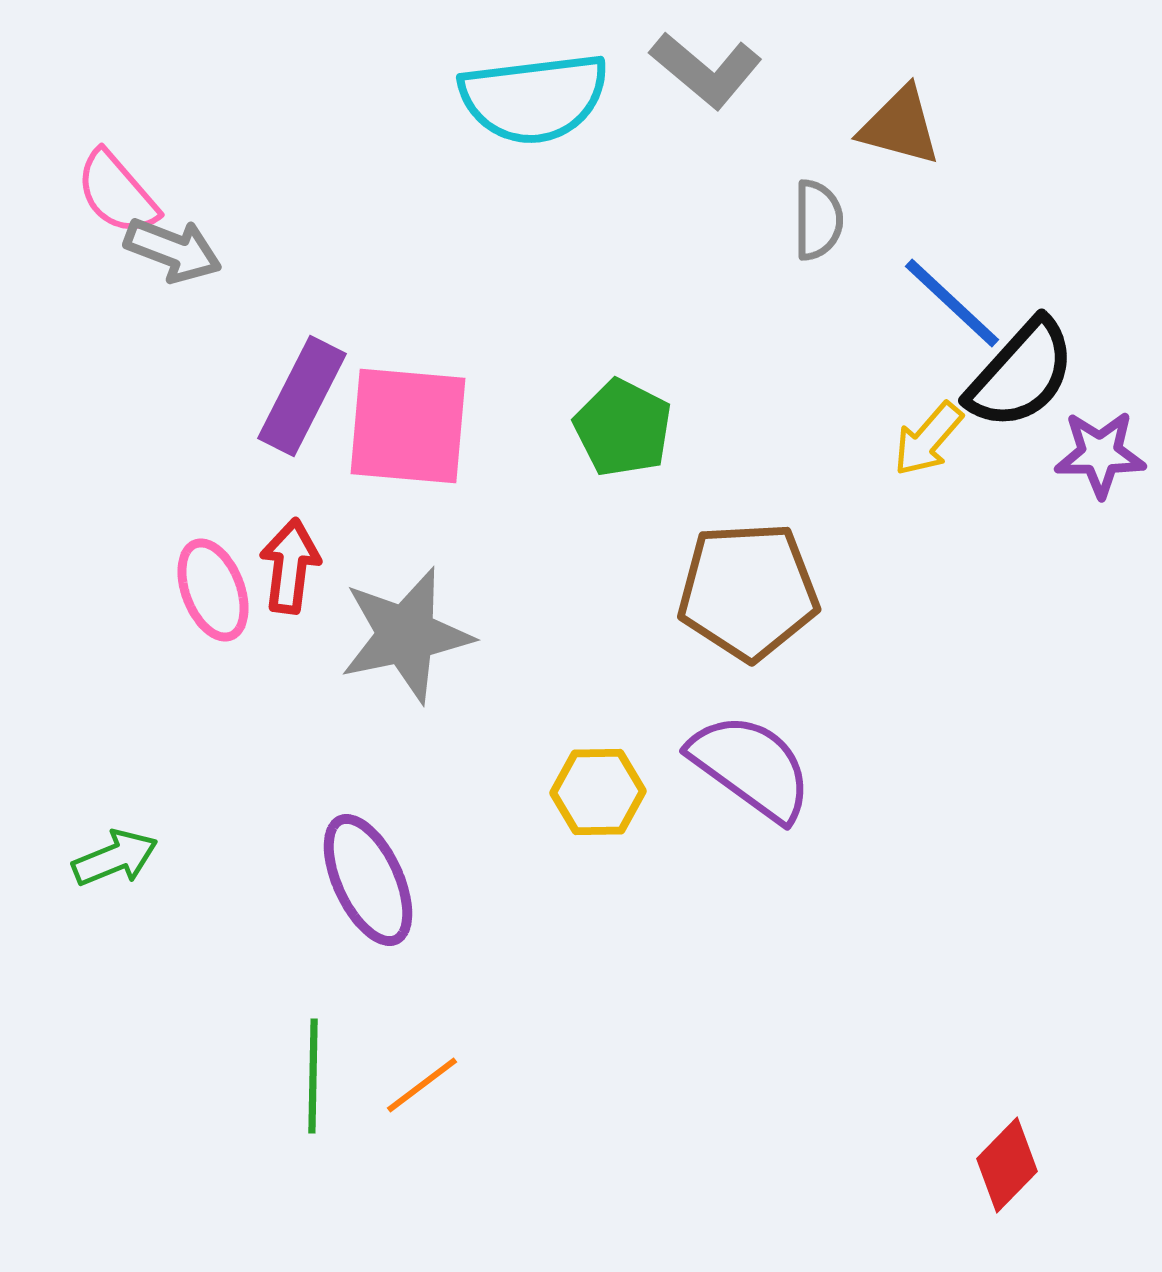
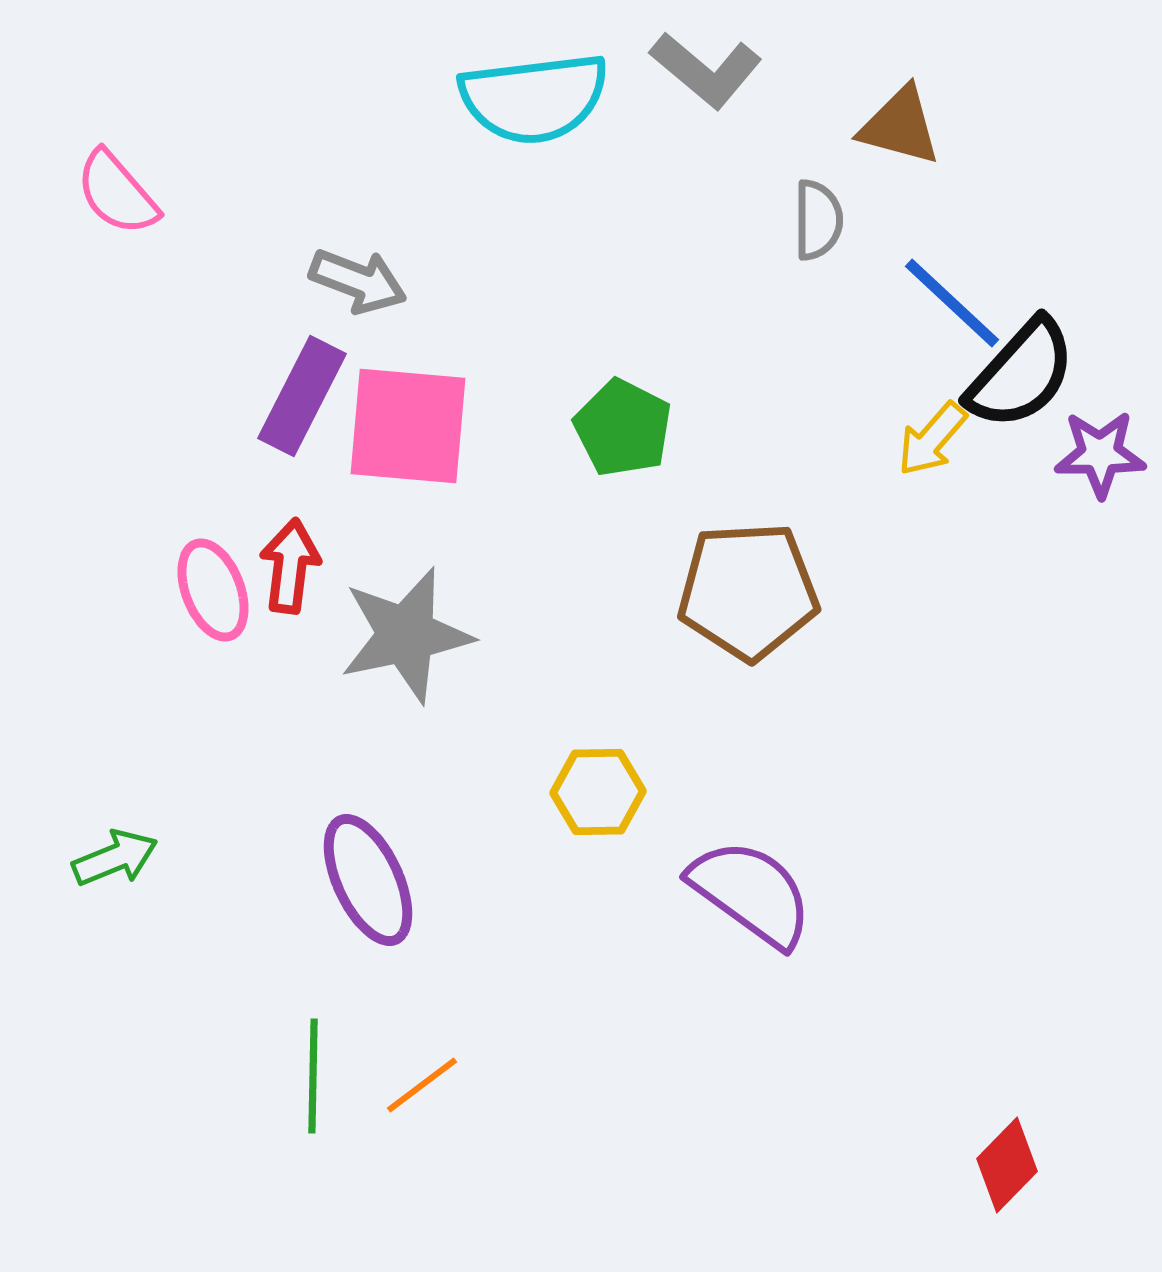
gray arrow: moved 185 px right, 31 px down
yellow arrow: moved 4 px right
purple semicircle: moved 126 px down
